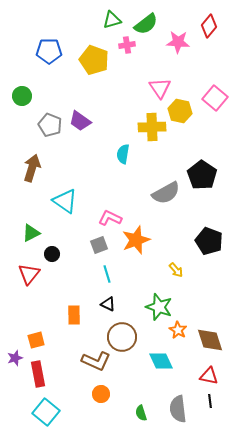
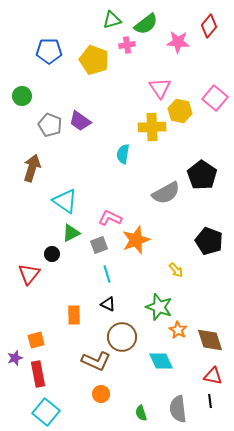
green triangle at (31, 233): moved 40 px right
red triangle at (209, 376): moved 4 px right
